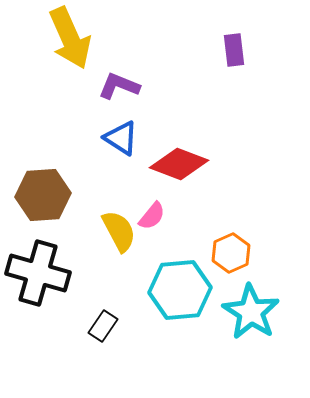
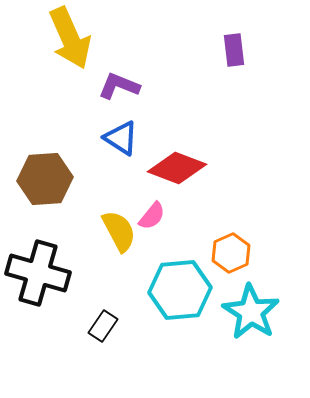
red diamond: moved 2 px left, 4 px down
brown hexagon: moved 2 px right, 16 px up
